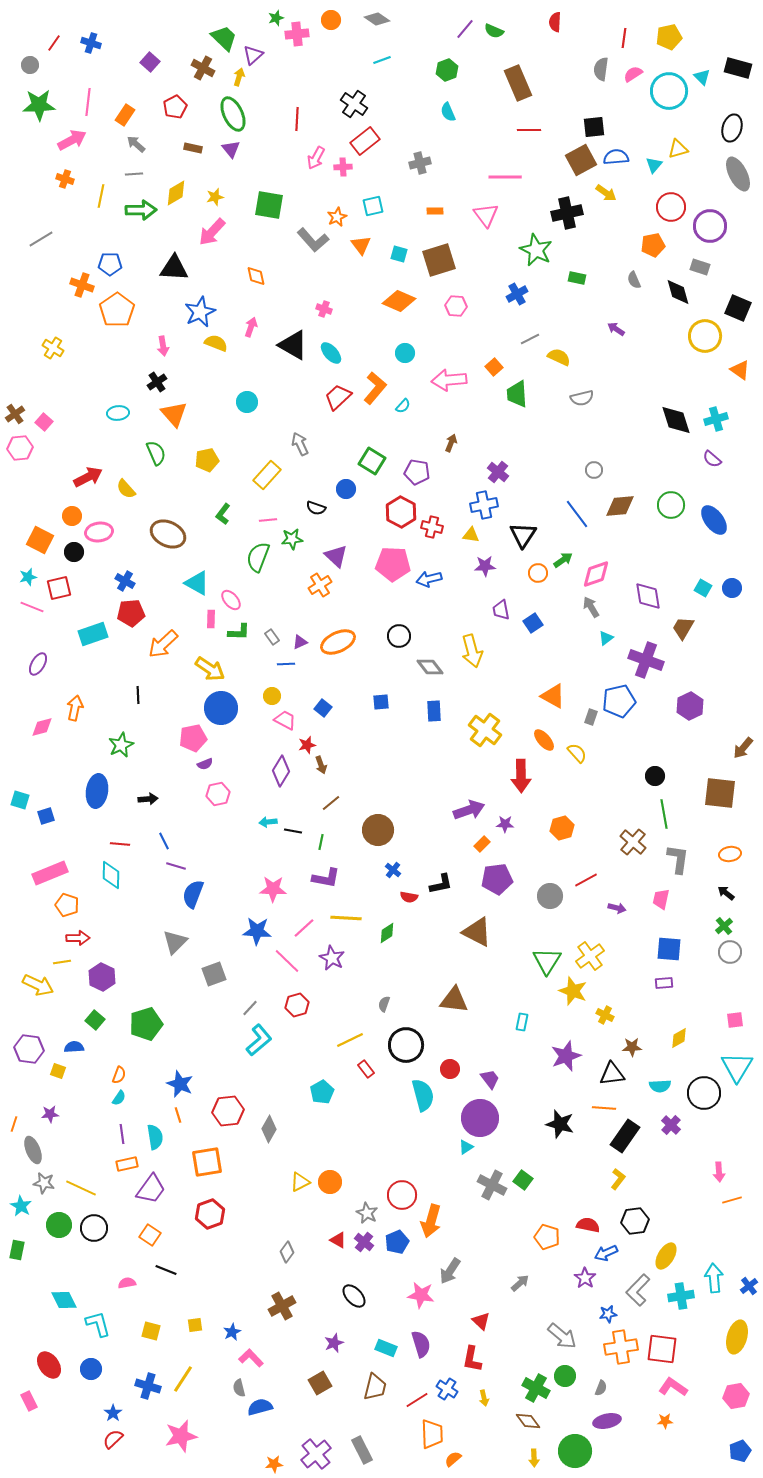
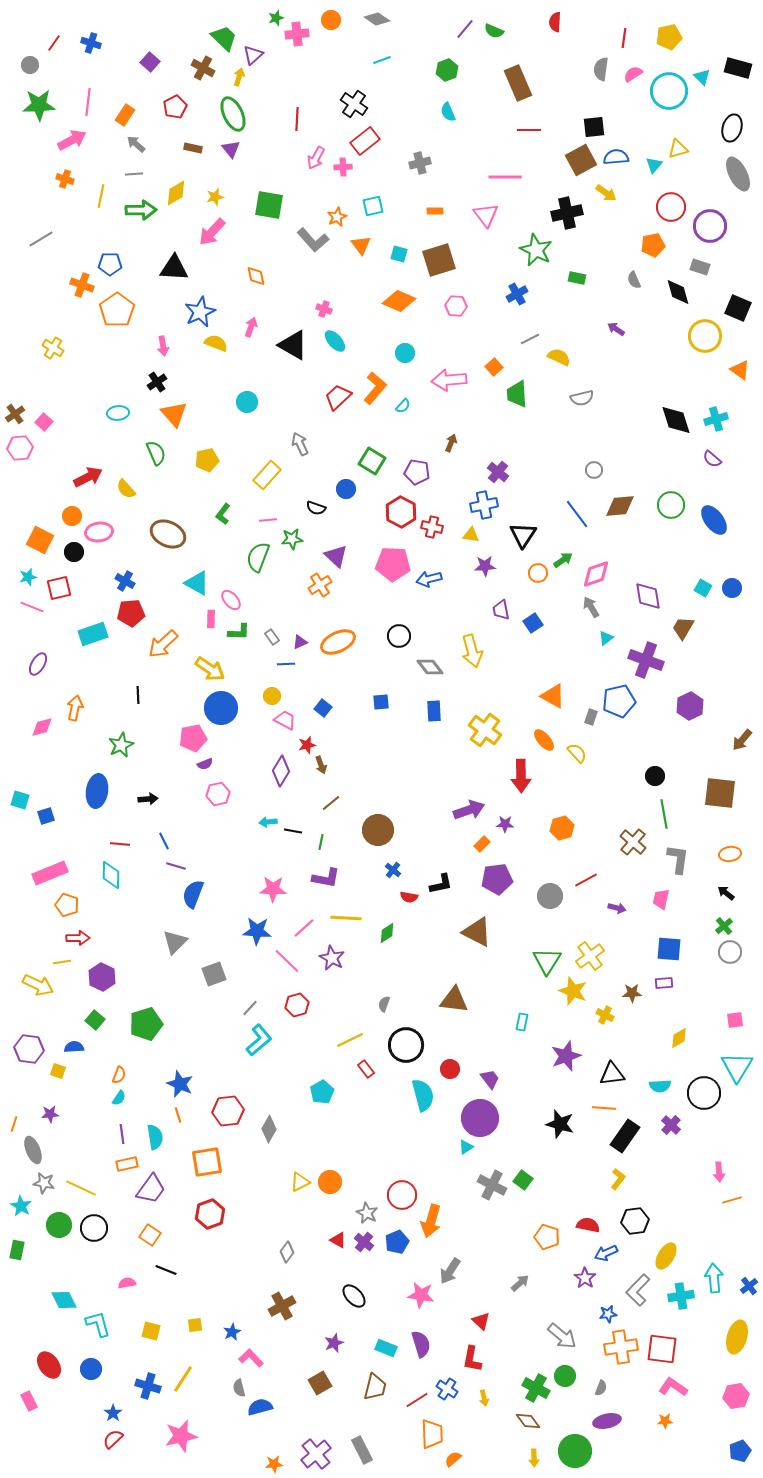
cyan ellipse at (331, 353): moved 4 px right, 12 px up
brown arrow at (743, 748): moved 1 px left, 8 px up
brown star at (632, 1047): moved 54 px up
